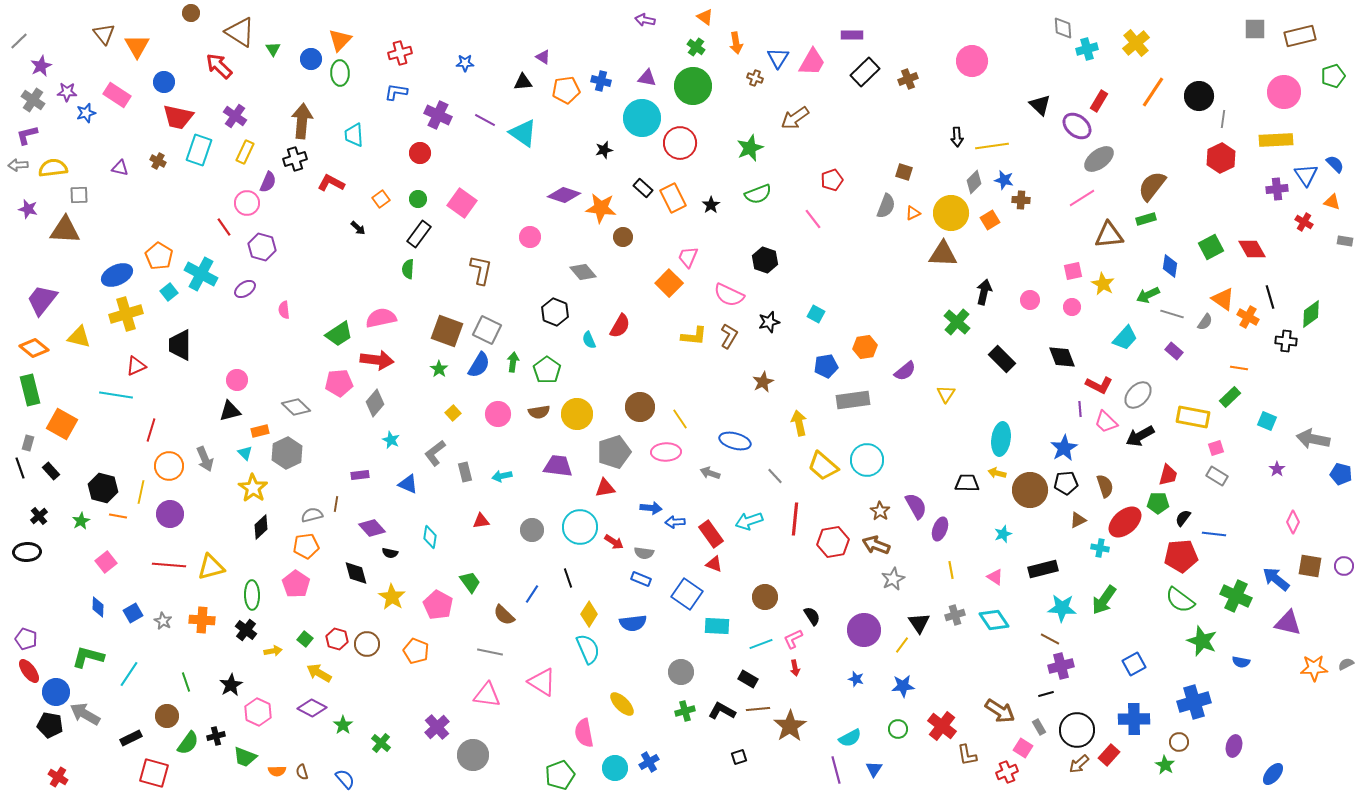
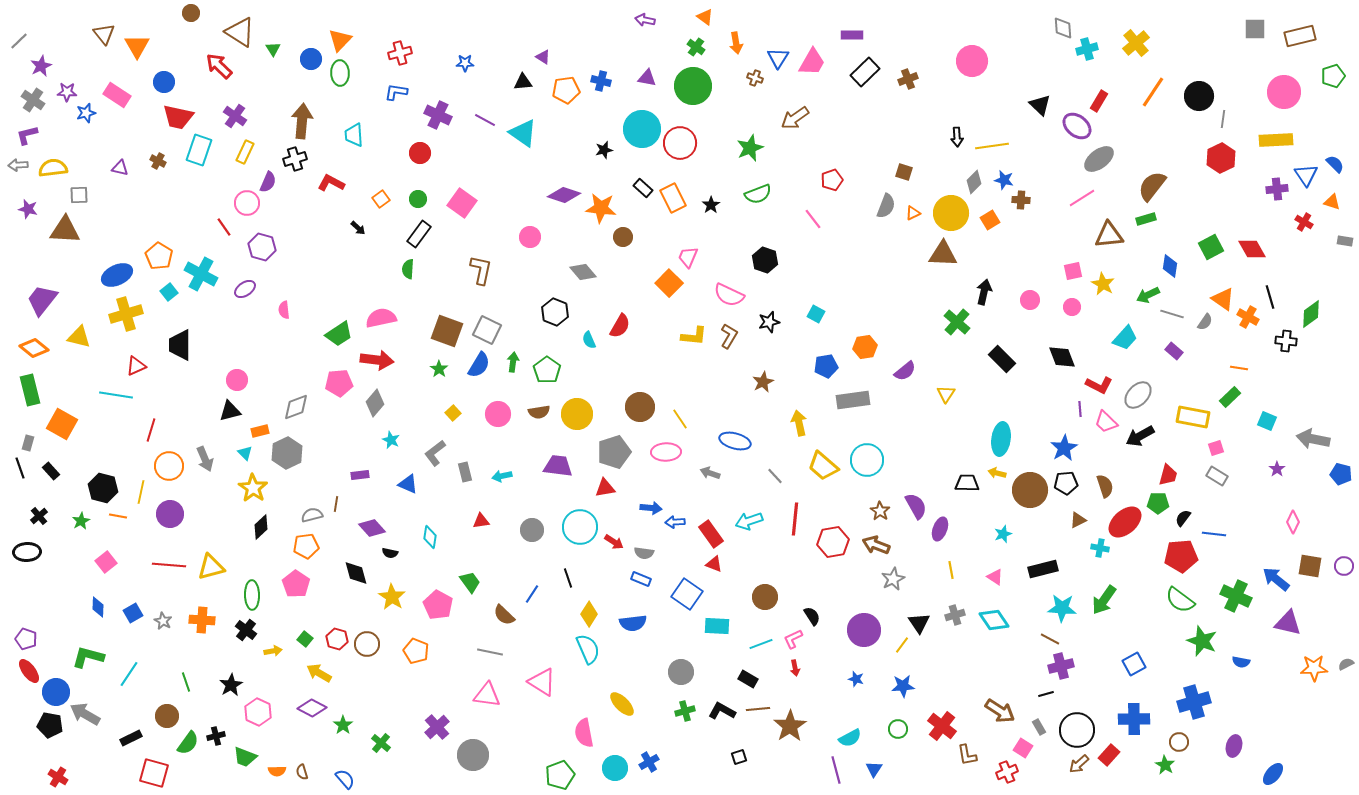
cyan circle at (642, 118): moved 11 px down
gray diamond at (296, 407): rotated 64 degrees counterclockwise
